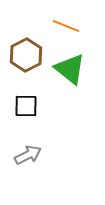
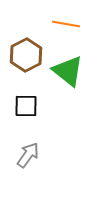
orange line: moved 2 px up; rotated 12 degrees counterclockwise
green triangle: moved 2 px left, 2 px down
gray arrow: rotated 28 degrees counterclockwise
